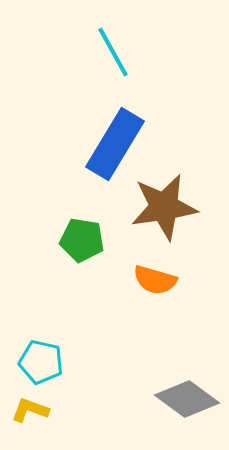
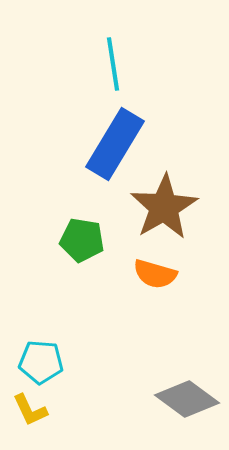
cyan line: moved 12 px down; rotated 20 degrees clockwise
brown star: rotated 22 degrees counterclockwise
orange semicircle: moved 6 px up
cyan pentagon: rotated 9 degrees counterclockwise
yellow L-shape: rotated 135 degrees counterclockwise
